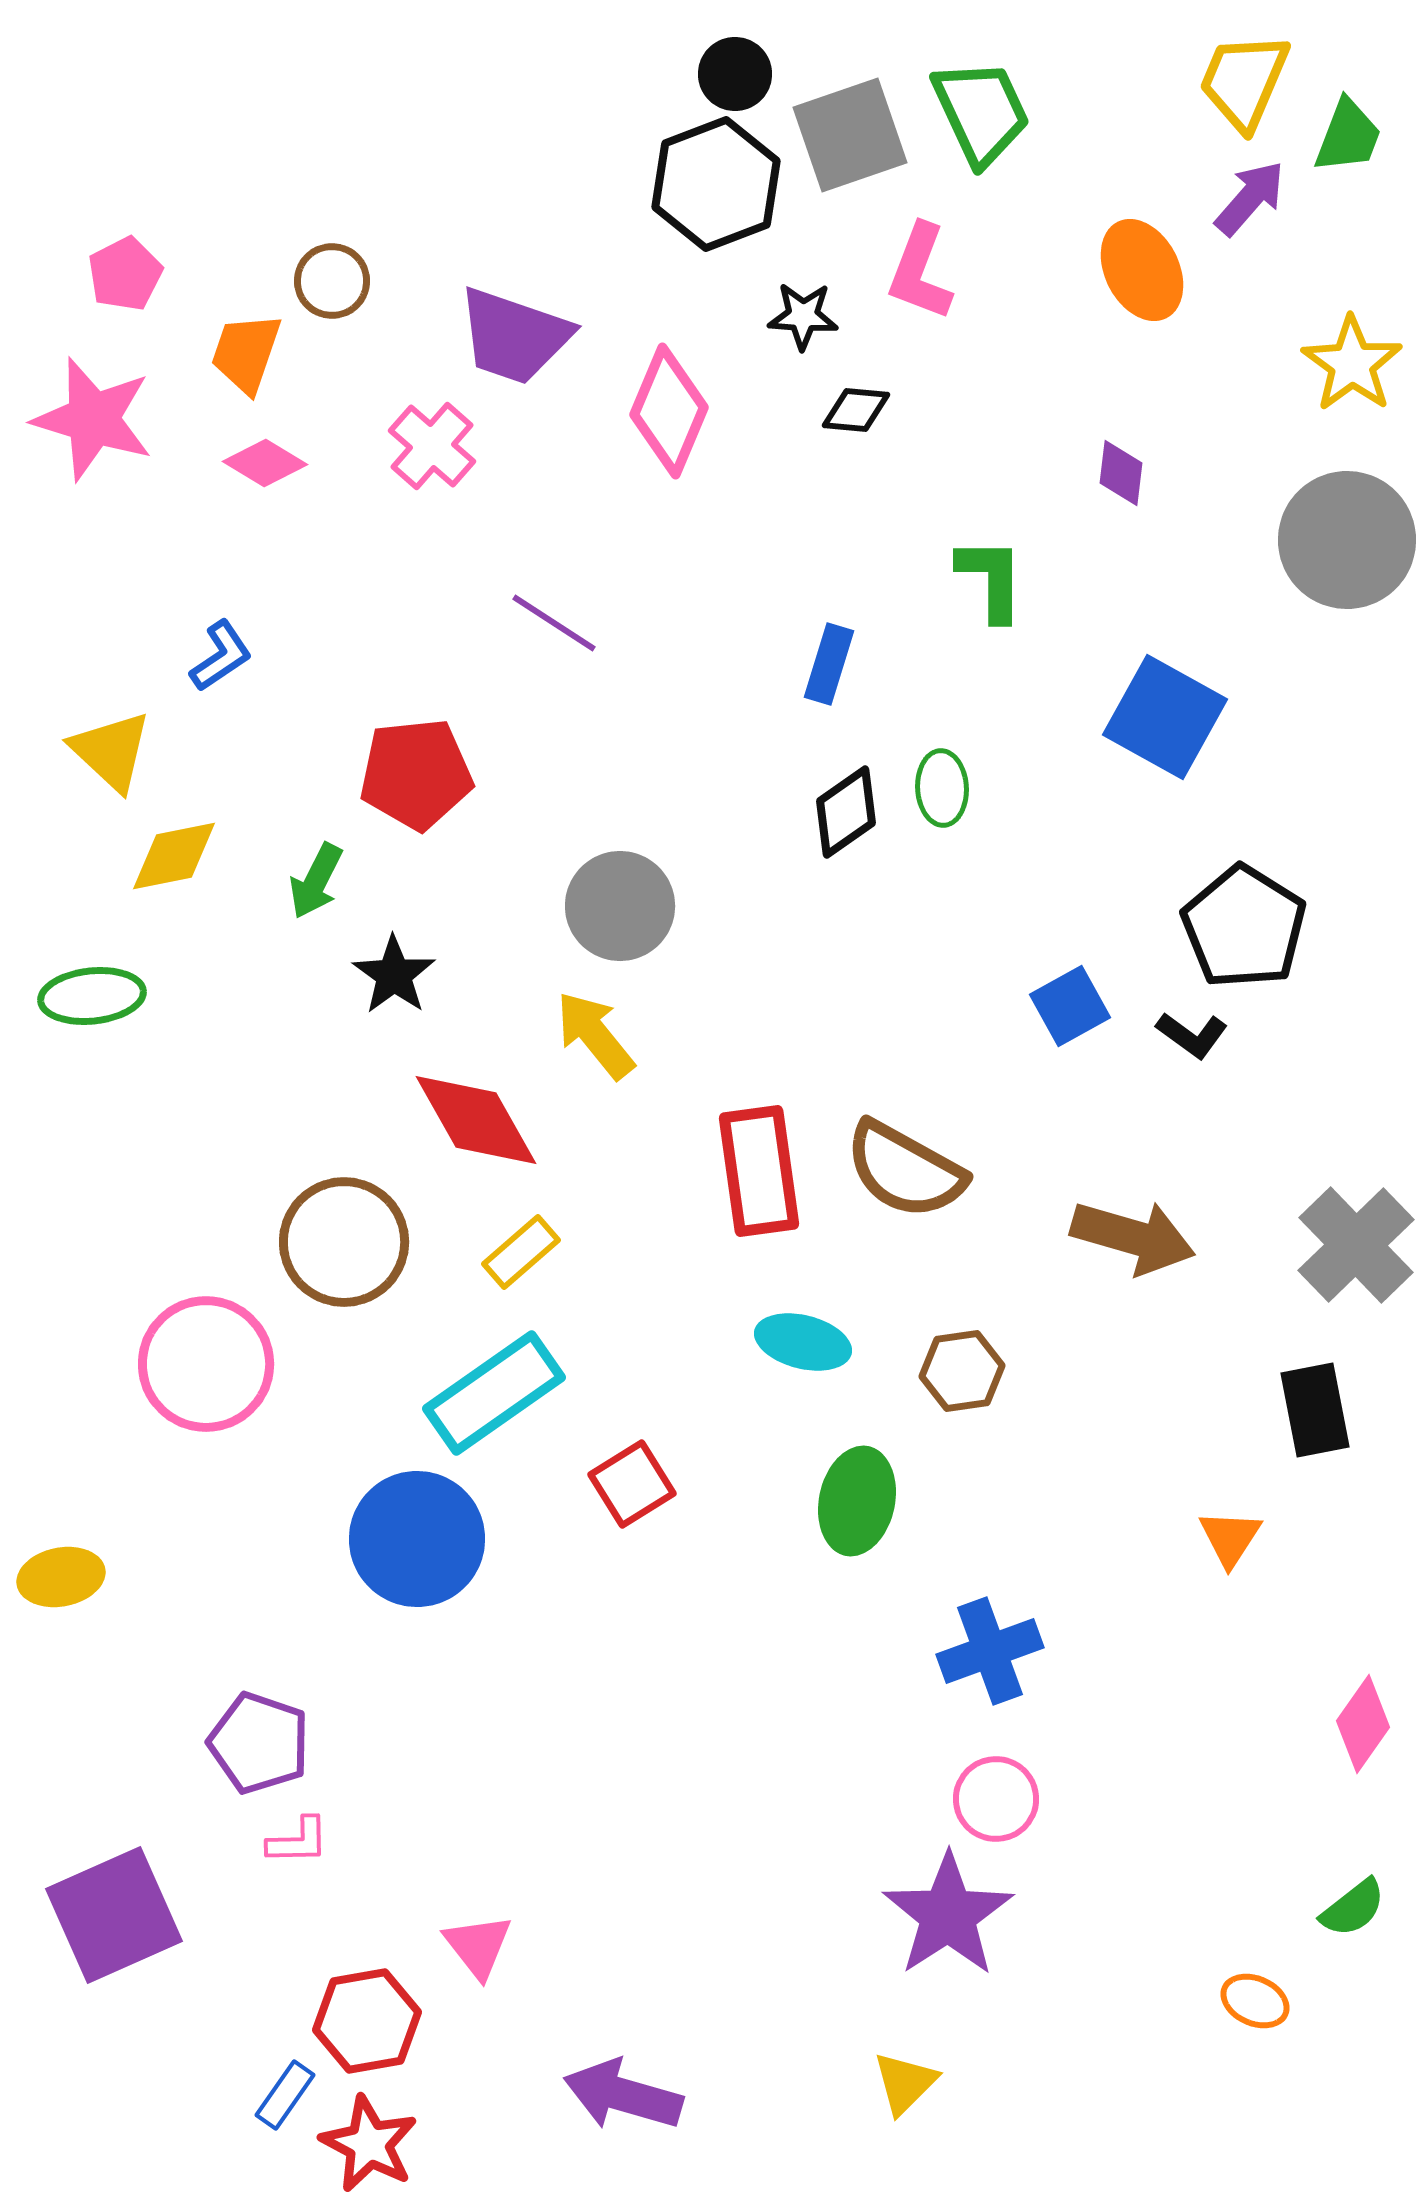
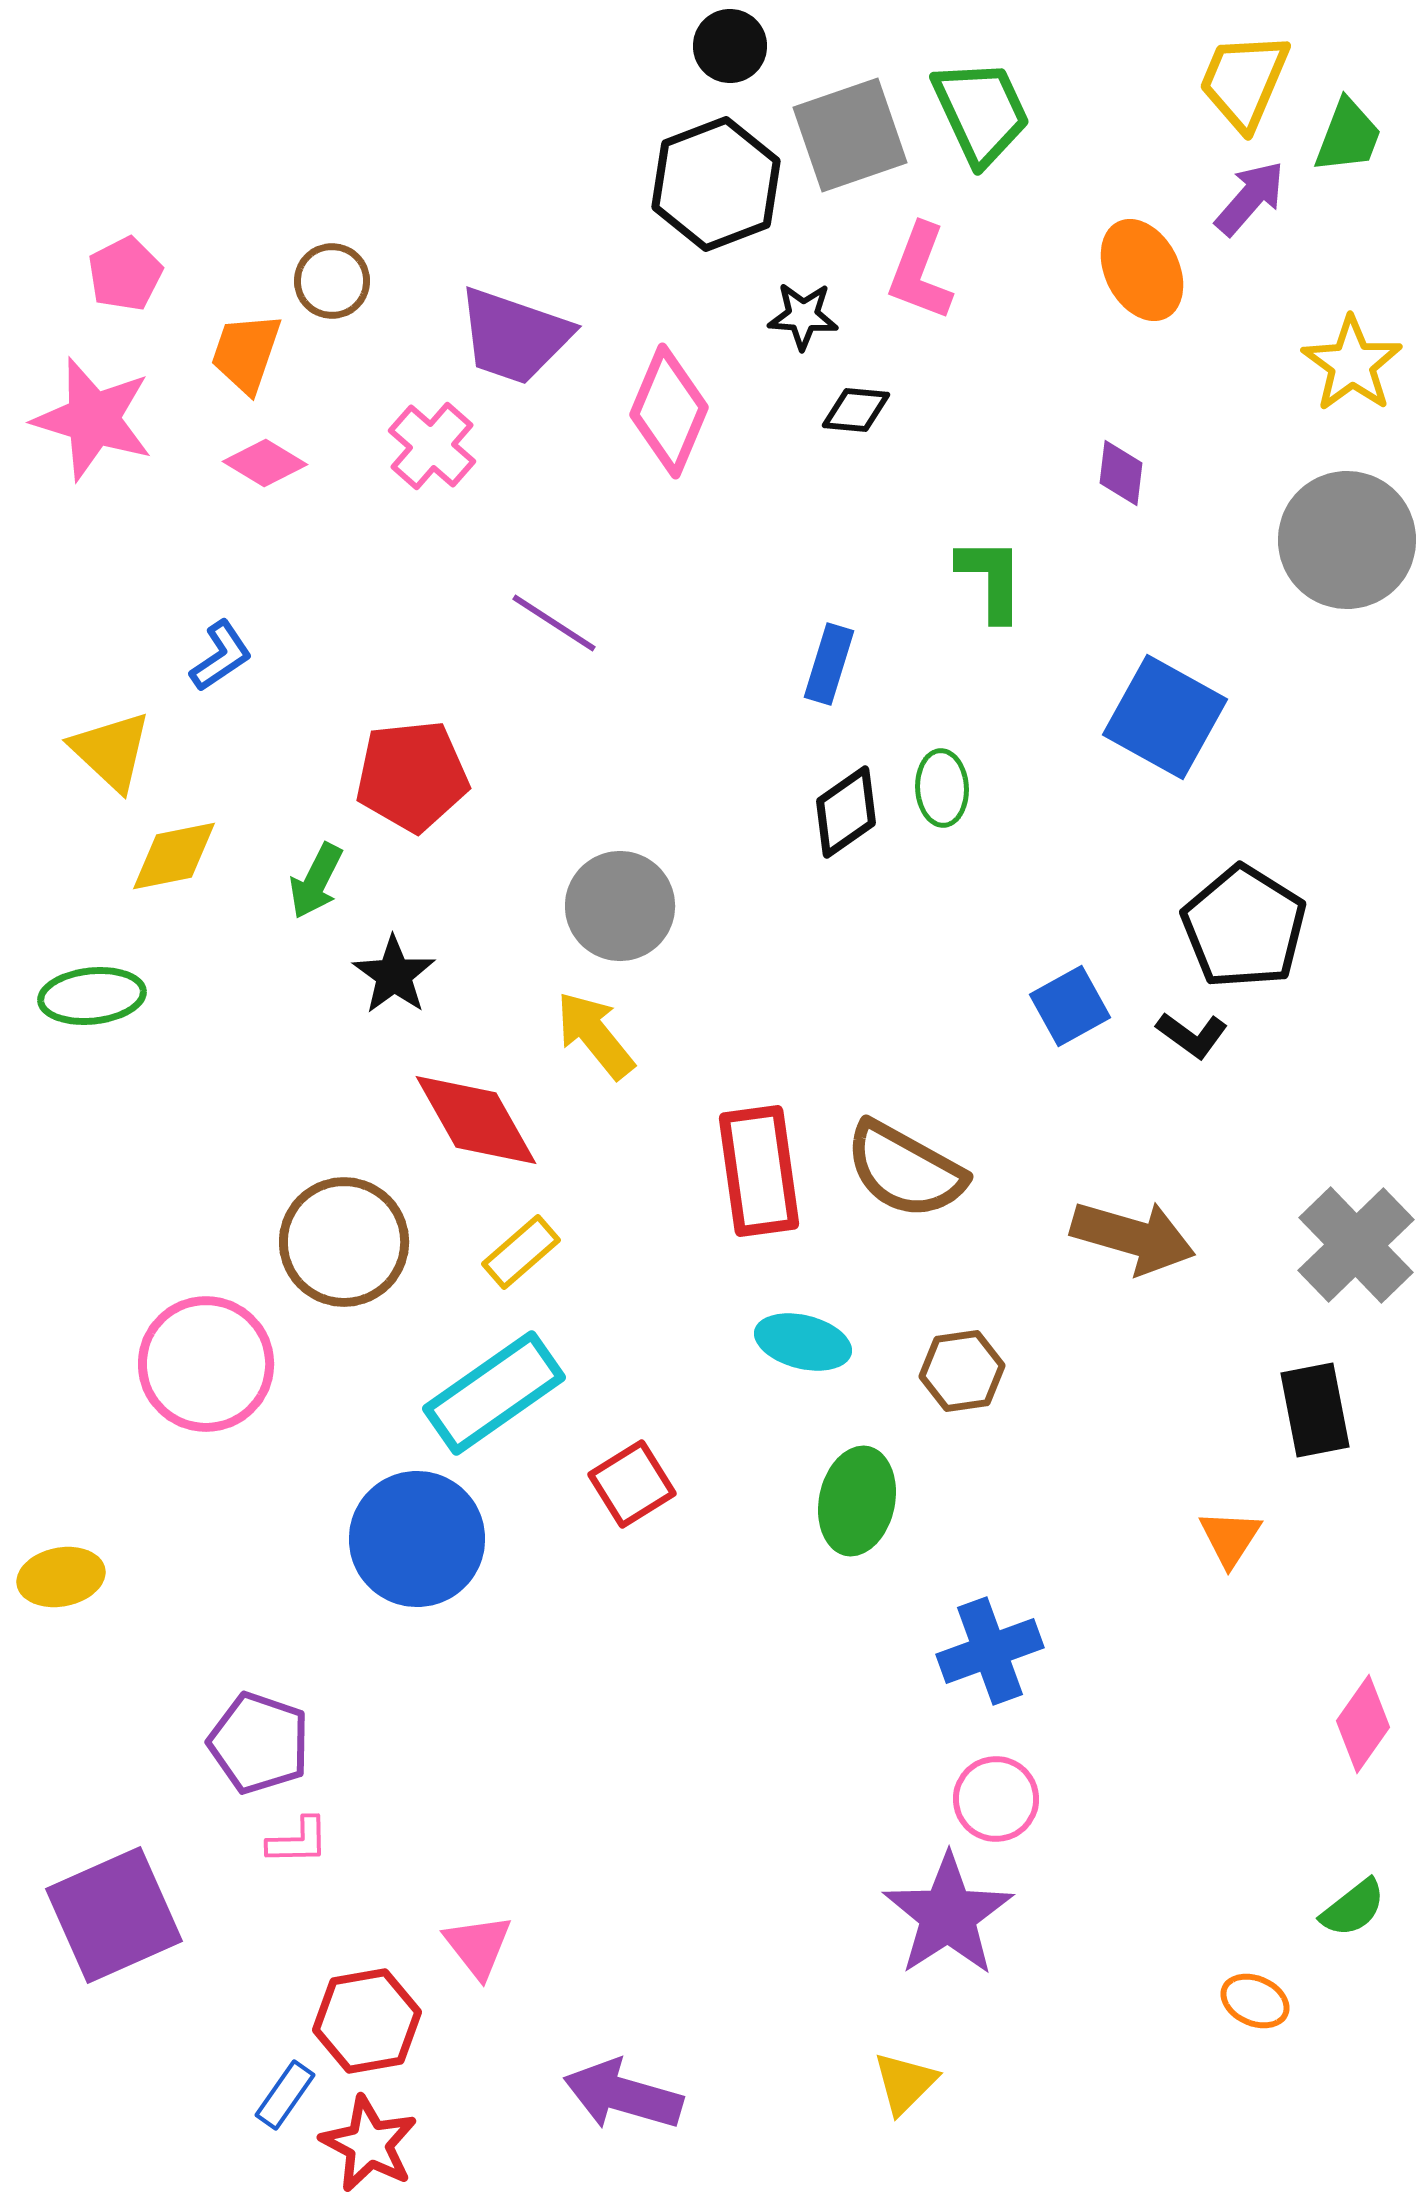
black circle at (735, 74): moved 5 px left, 28 px up
red pentagon at (416, 774): moved 4 px left, 2 px down
